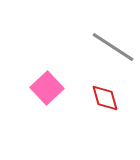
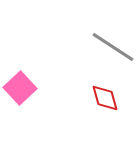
pink square: moved 27 px left
